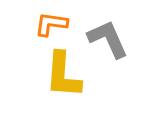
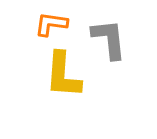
gray L-shape: moved 1 px right; rotated 18 degrees clockwise
